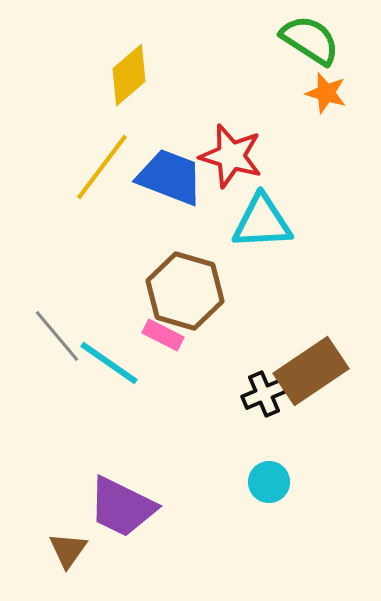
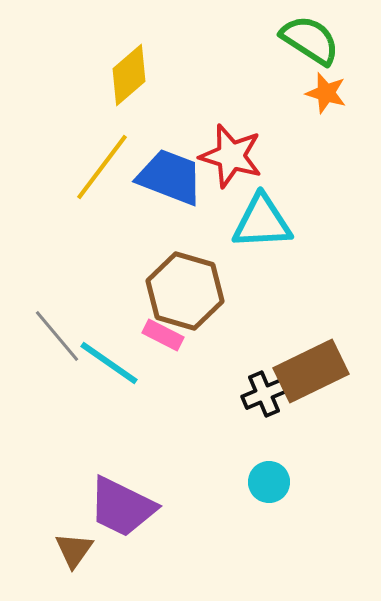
brown rectangle: rotated 8 degrees clockwise
brown triangle: moved 6 px right
